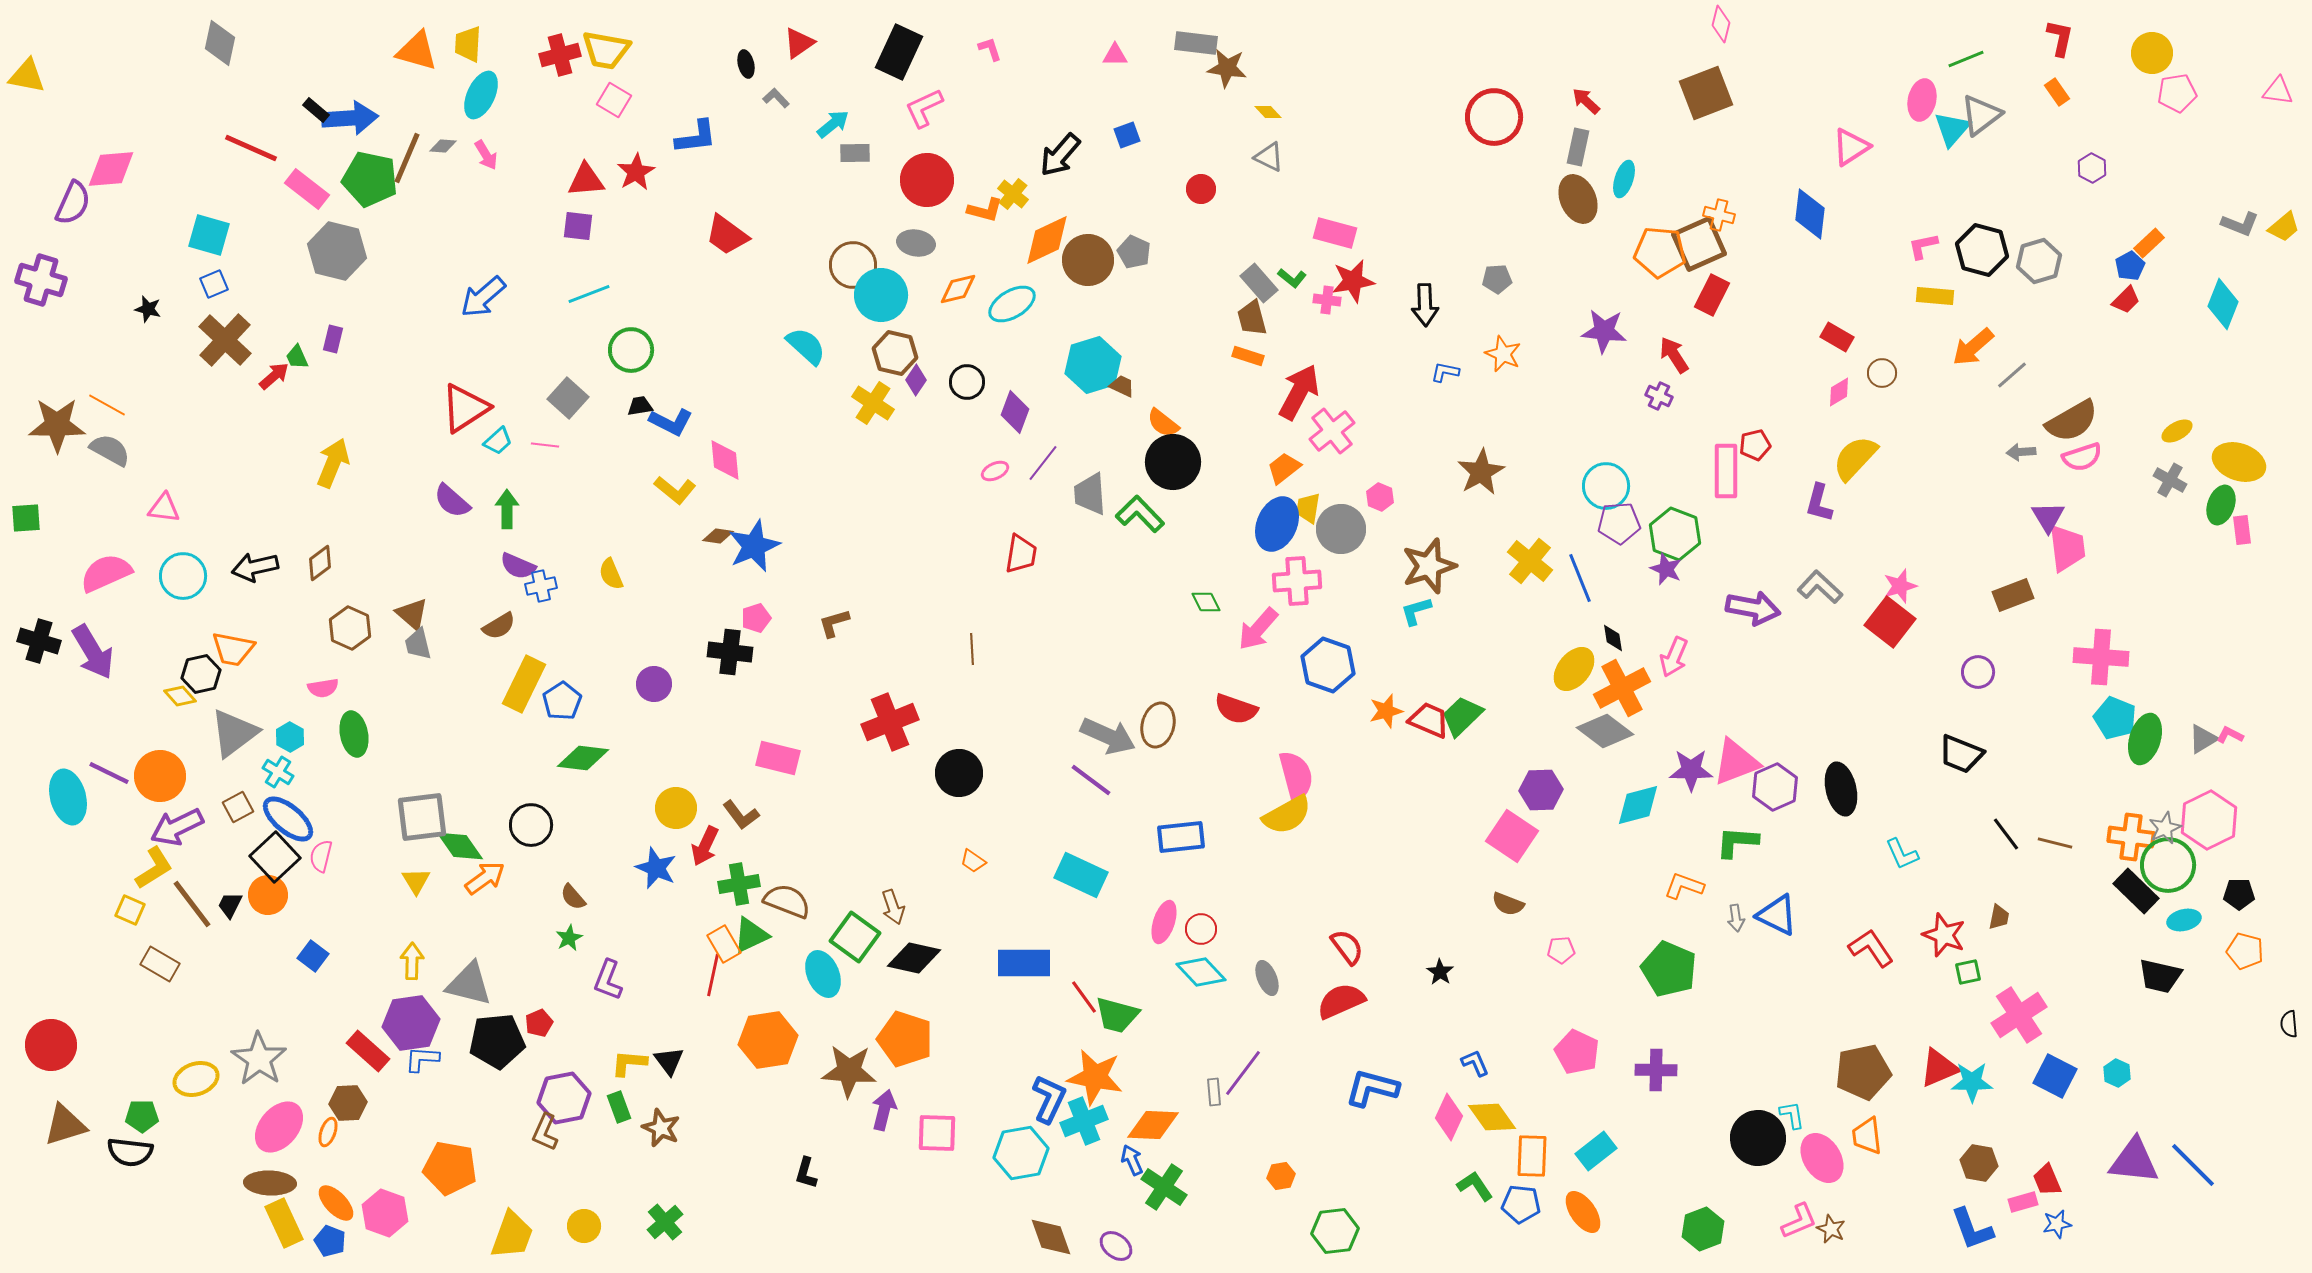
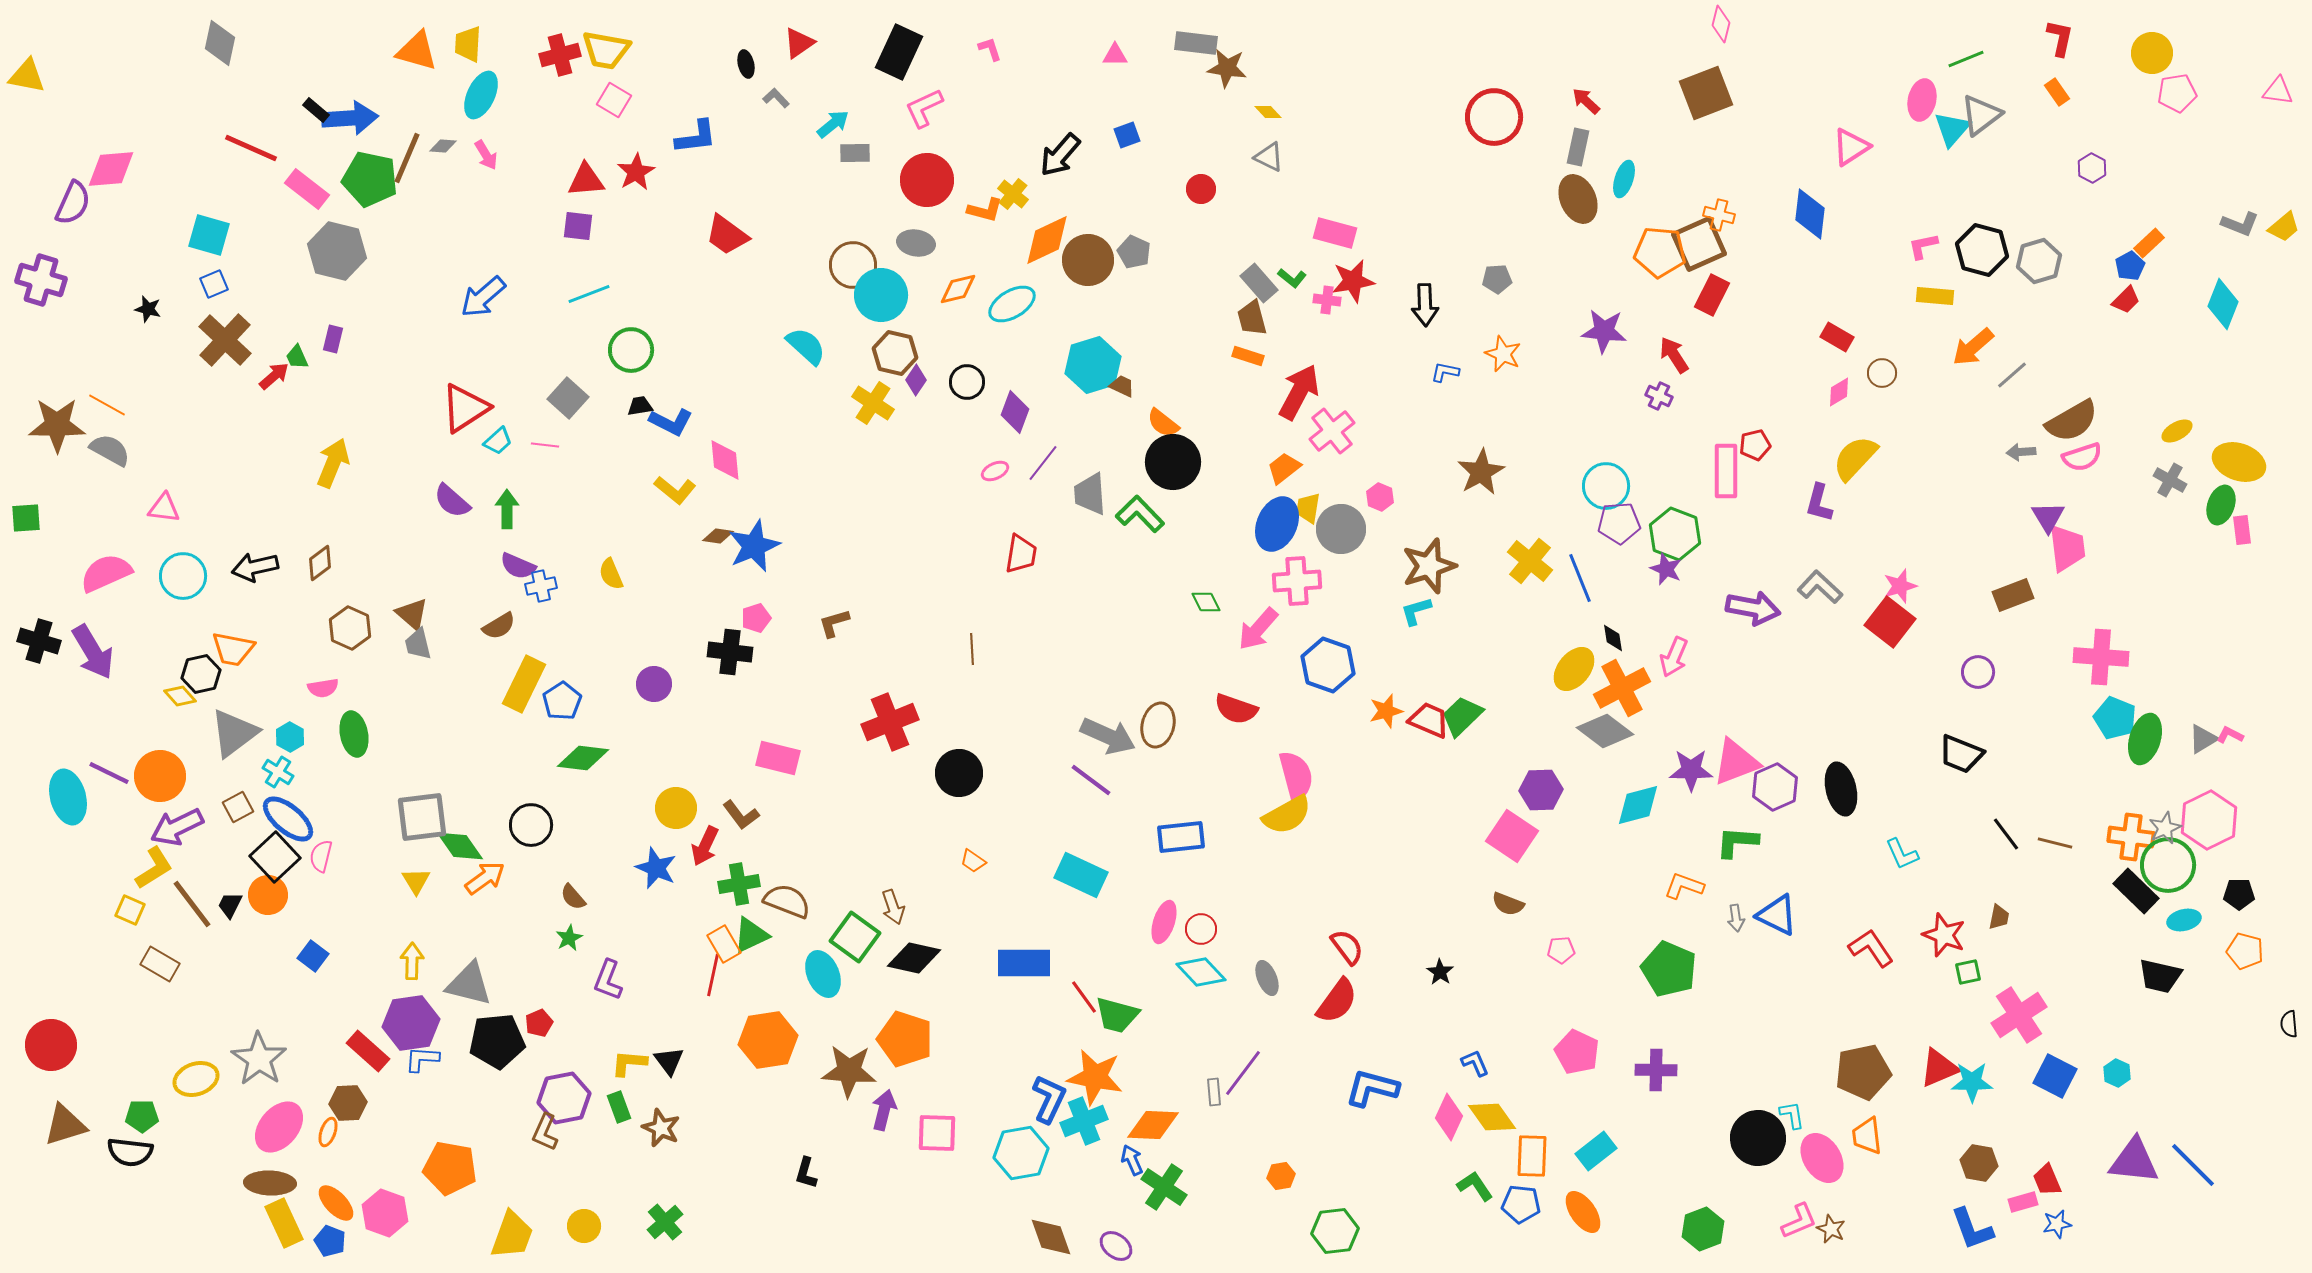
red semicircle at (1341, 1001): moved 4 px left; rotated 150 degrees clockwise
